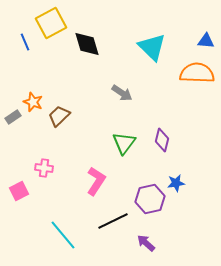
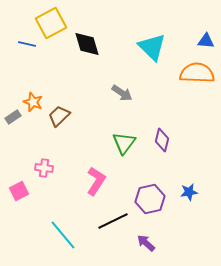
blue line: moved 2 px right, 2 px down; rotated 54 degrees counterclockwise
blue star: moved 13 px right, 9 px down
